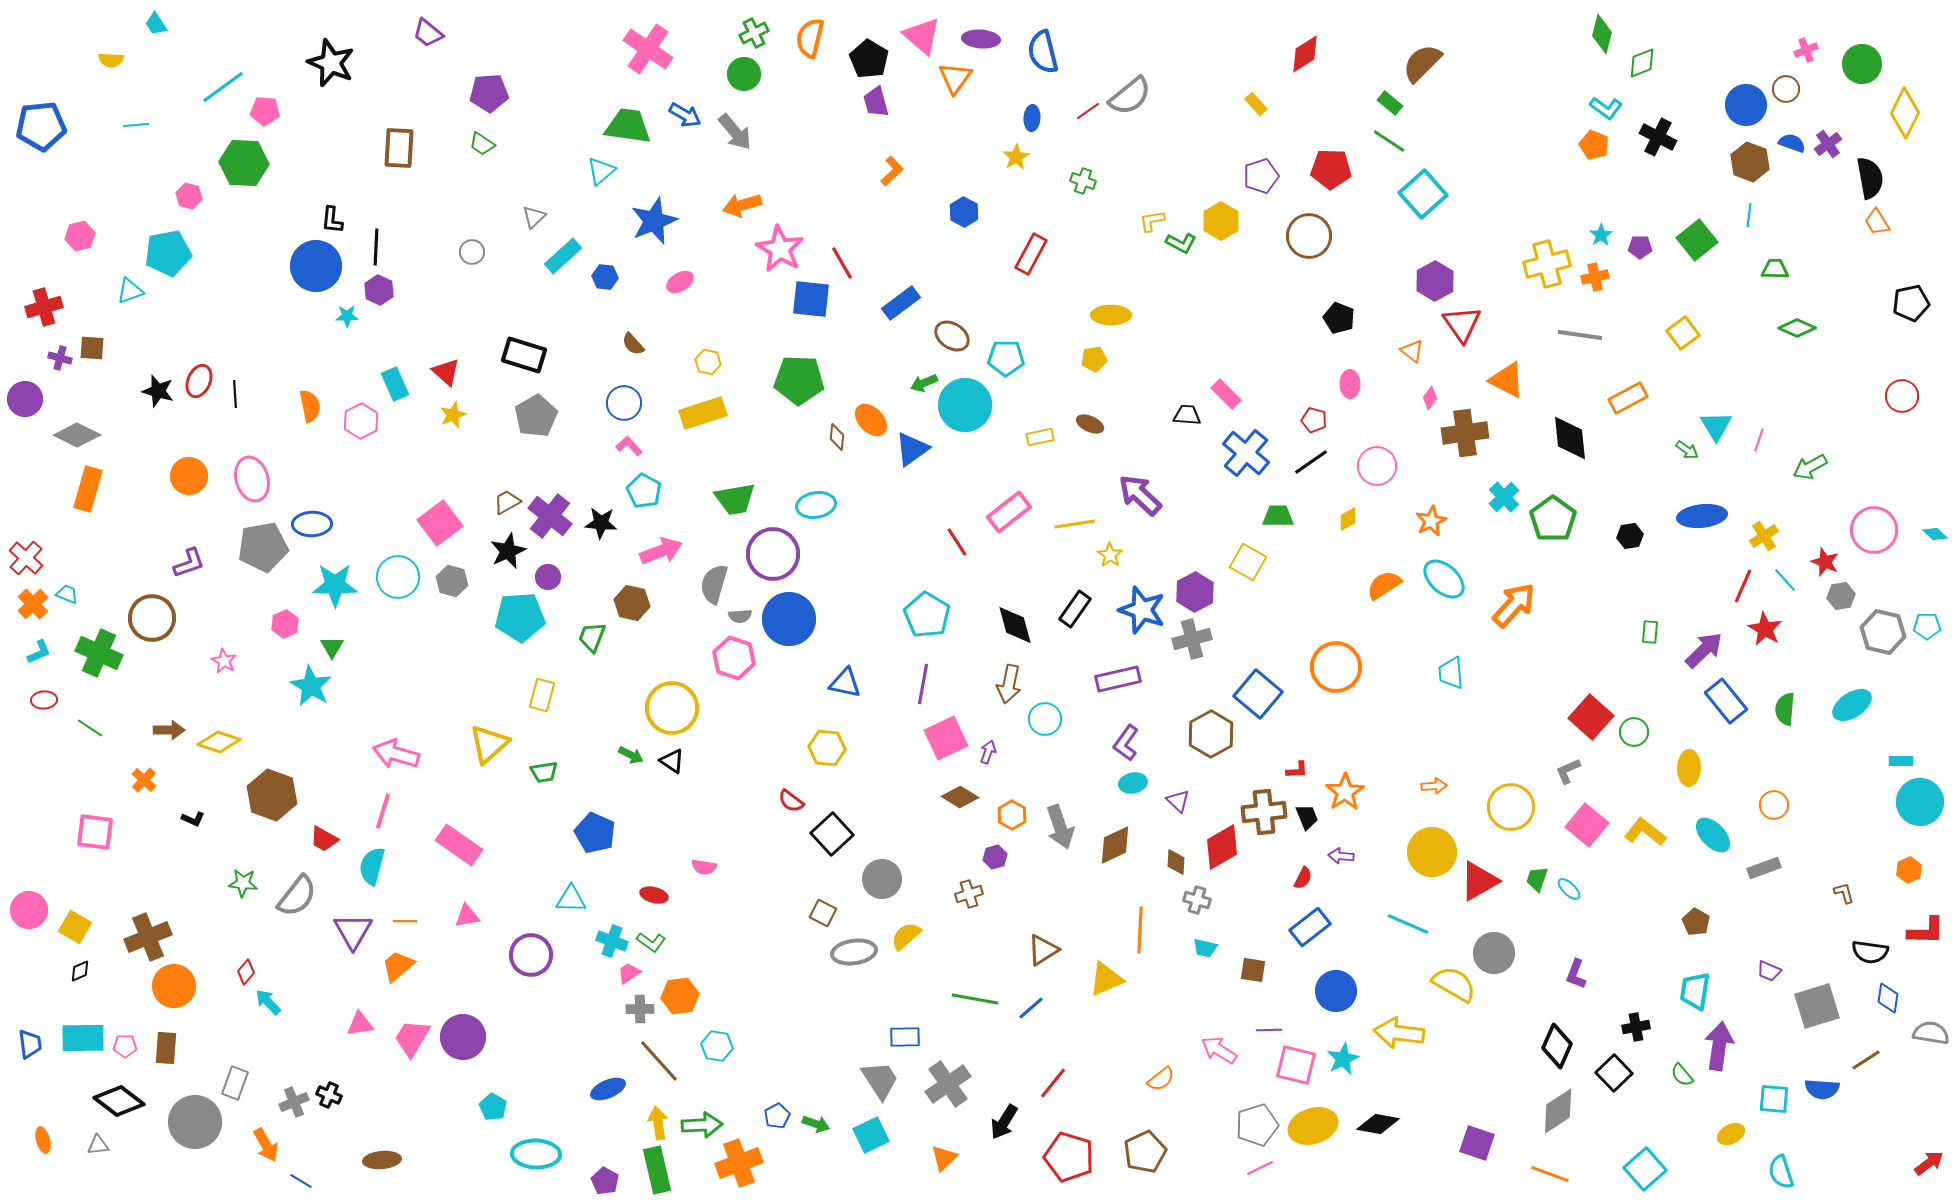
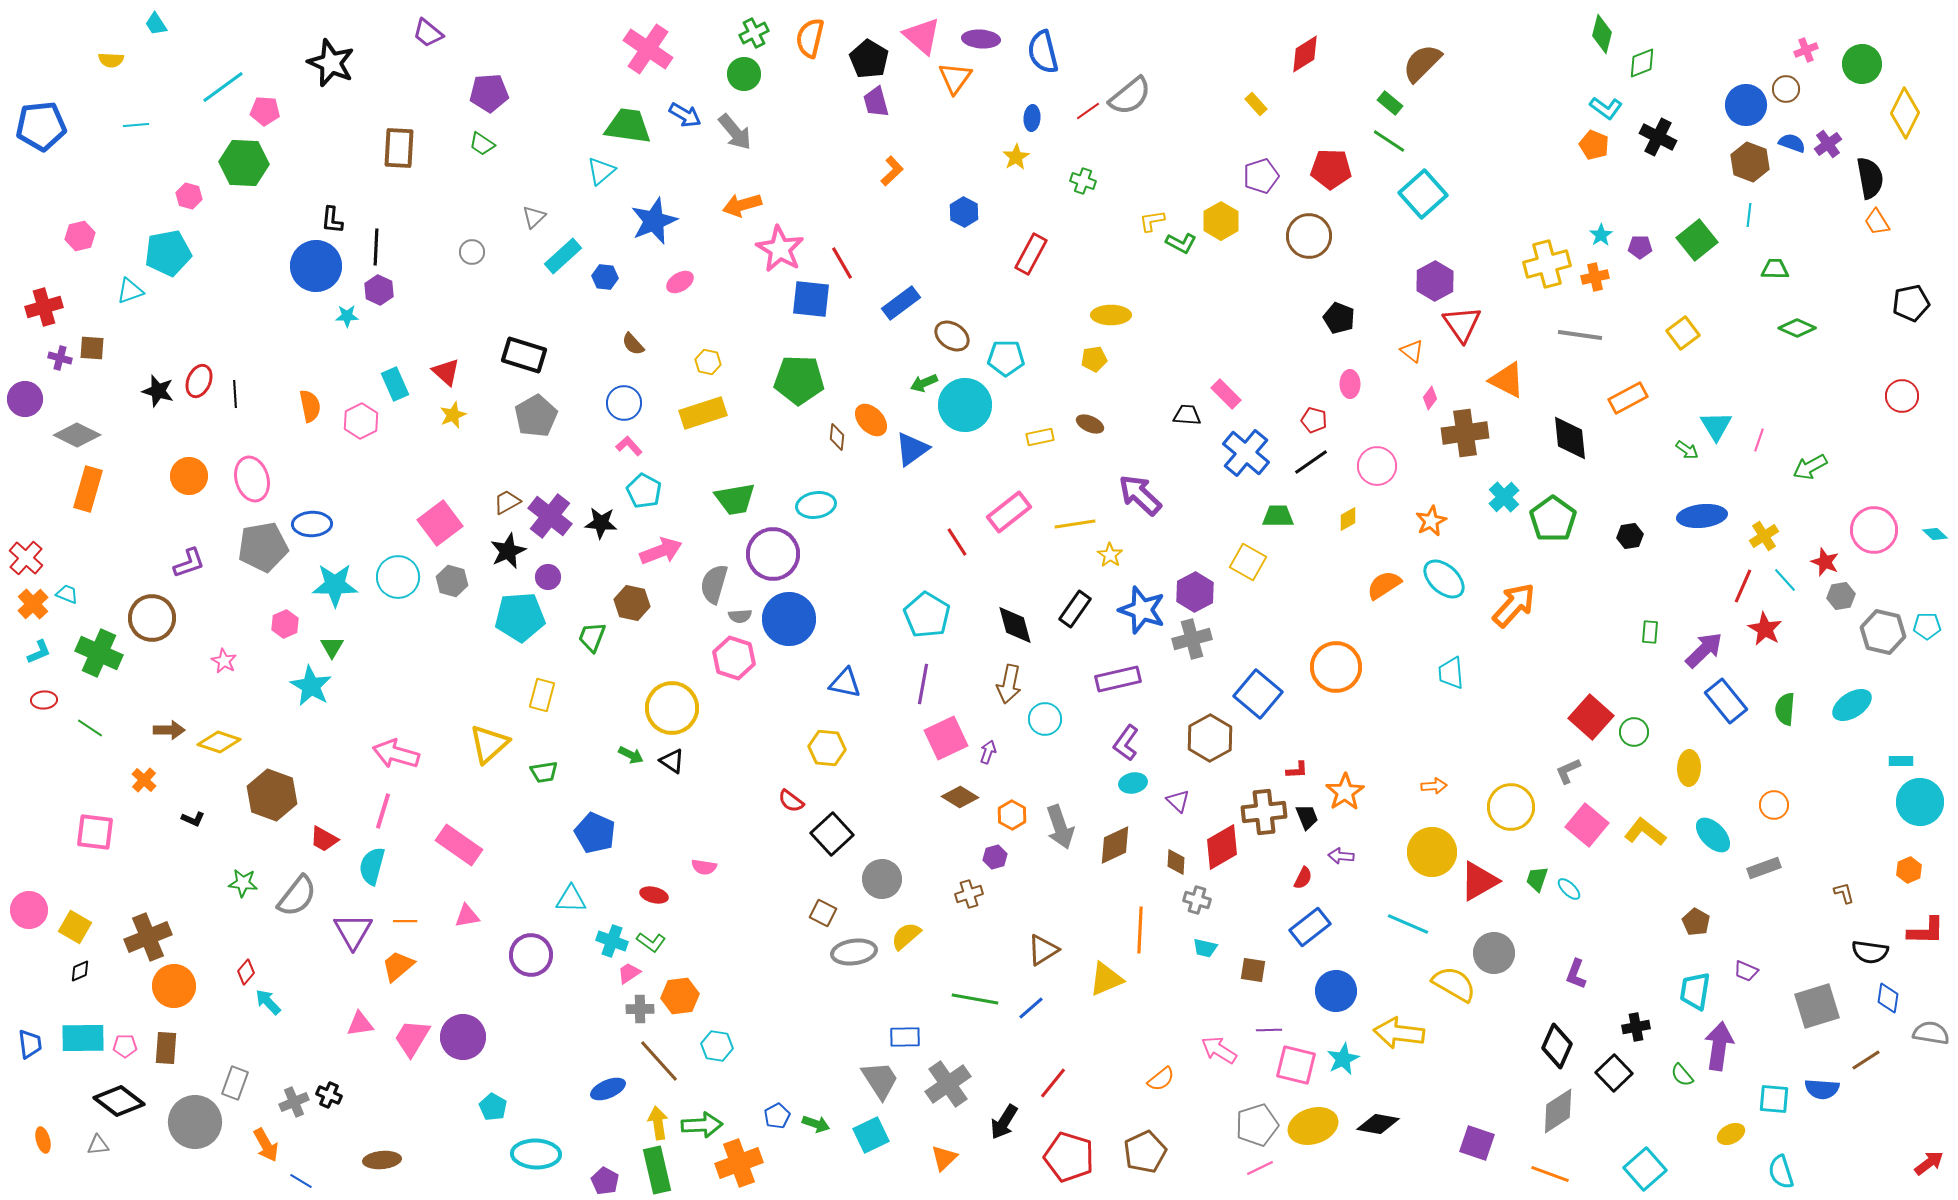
brown hexagon at (1211, 734): moved 1 px left, 4 px down
purple trapezoid at (1769, 971): moved 23 px left
